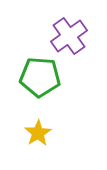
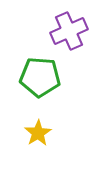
purple cross: moved 5 px up; rotated 12 degrees clockwise
